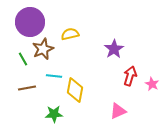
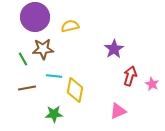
purple circle: moved 5 px right, 5 px up
yellow semicircle: moved 8 px up
brown star: rotated 20 degrees clockwise
